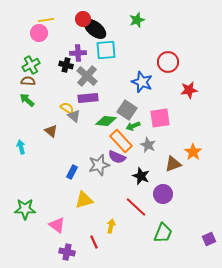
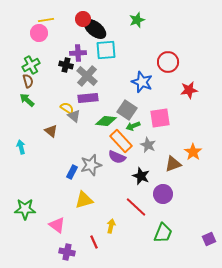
brown semicircle at (28, 81): rotated 72 degrees clockwise
gray star at (99, 165): moved 8 px left
